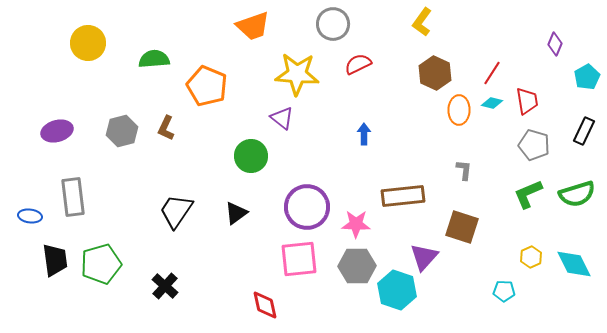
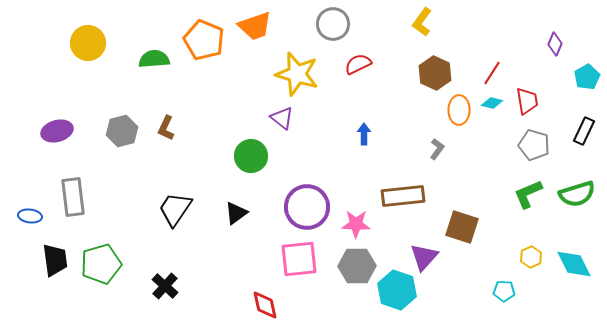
orange trapezoid at (253, 26): moved 2 px right
yellow star at (297, 74): rotated 12 degrees clockwise
orange pentagon at (207, 86): moved 3 px left, 46 px up
gray L-shape at (464, 170): moved 27 px left, 21 px up; rotated 30 degrees clockwise
black trapezoid at (176, 211): moved 1 px left, 2 px up
